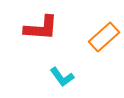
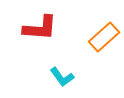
red L-shape: moved 1 px left
